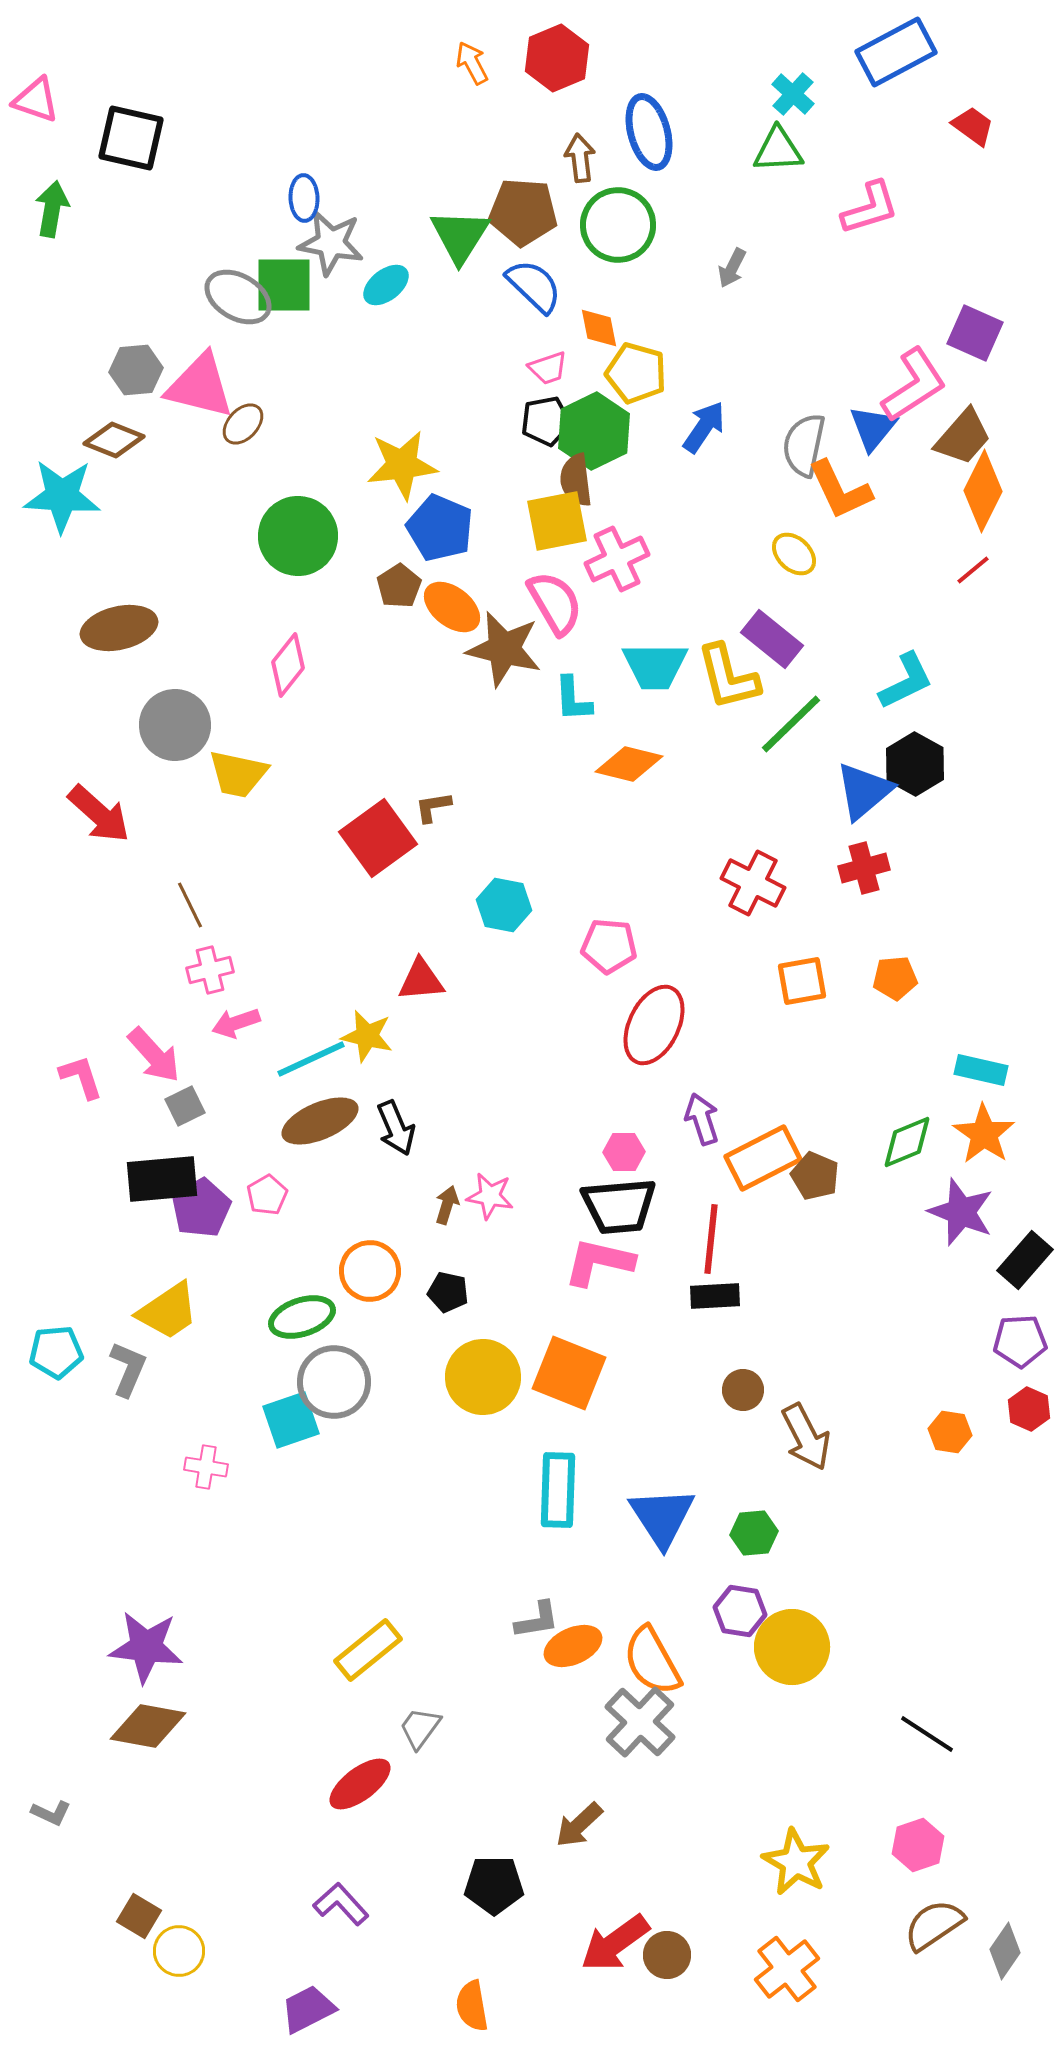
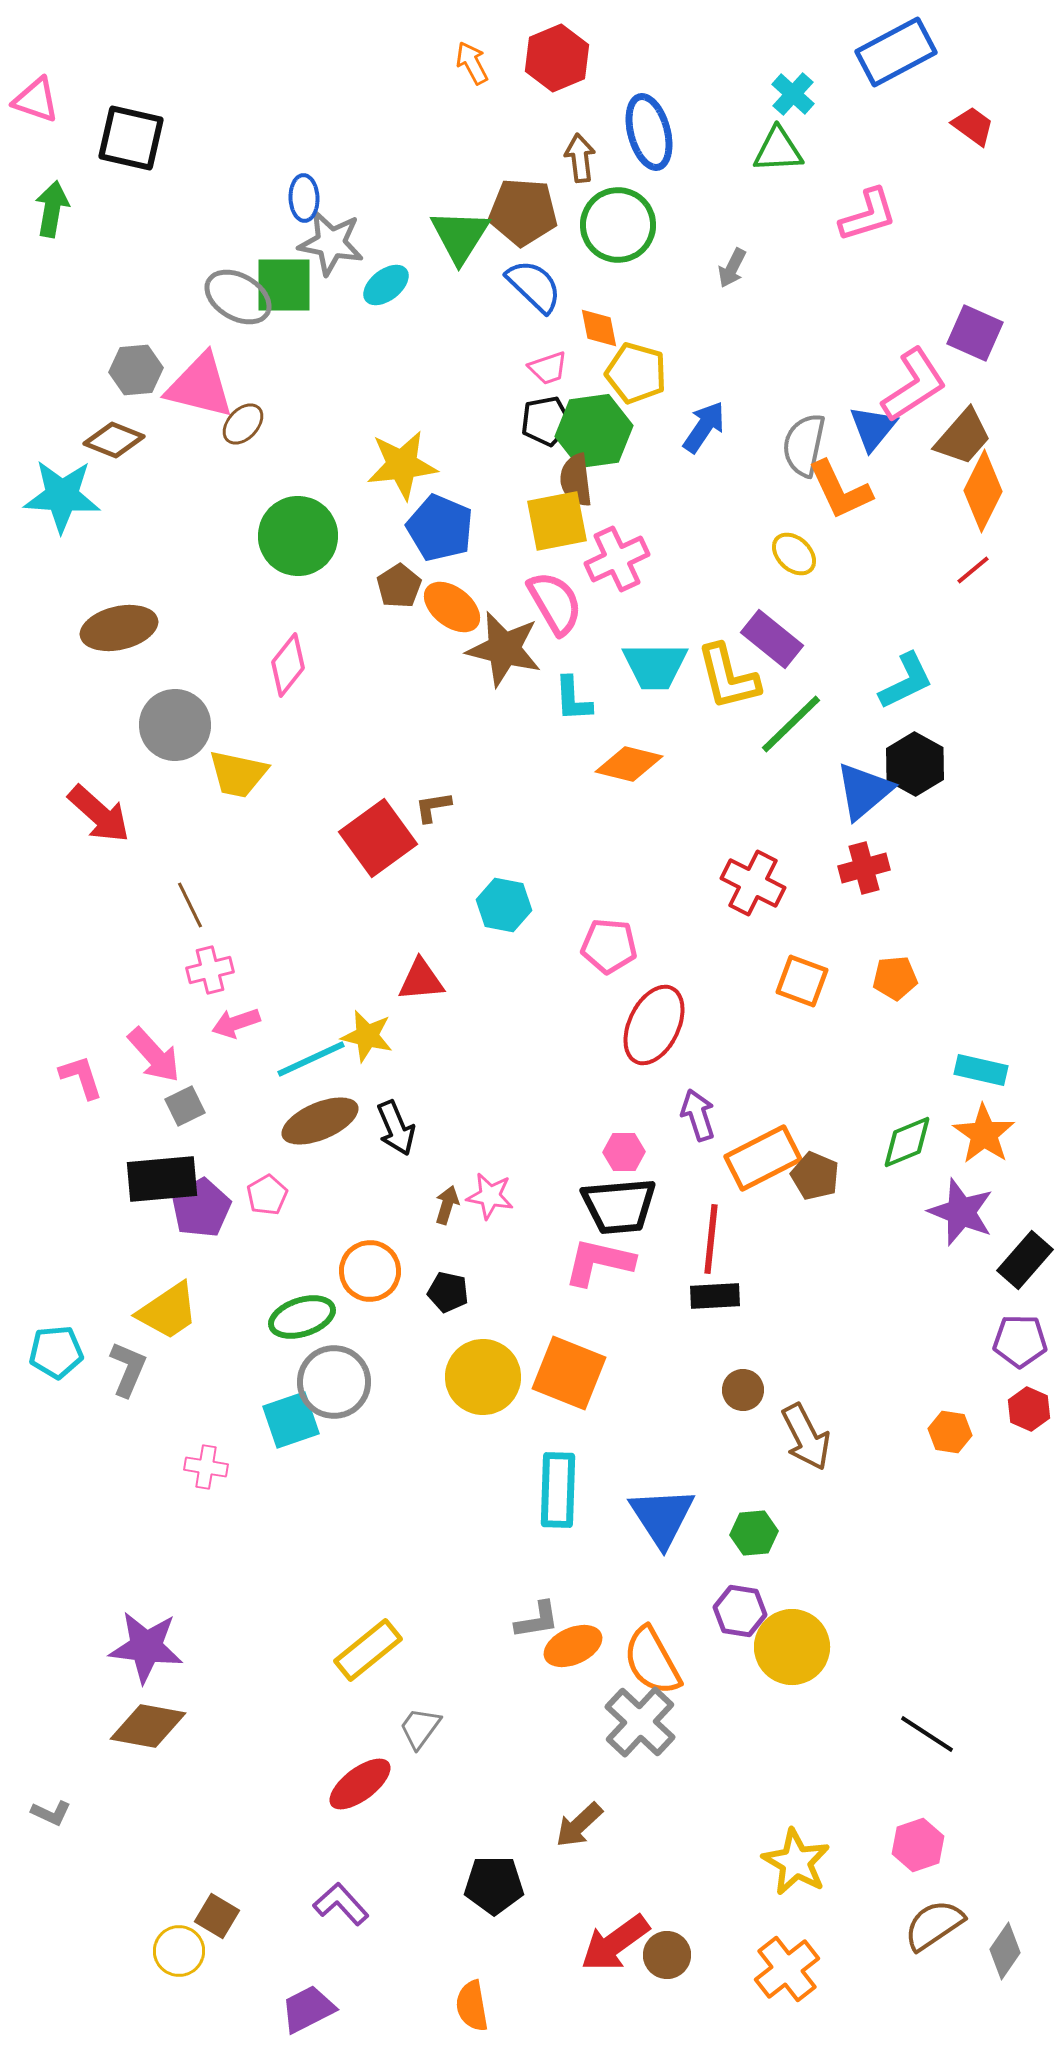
pink L-shape at (870, 208): moved 2 px left, 7 px down
green hexagon at (594, 431): rotated 18 degrees clockwise
orange square at (802, 981): rotated 30 degrees clockwise
purple arrow at (702, 1119): moved 4 px left, 4 px up
purple pentagon at (1020, 1341): rotated 4 degrees clockwise
brown square at (139, 1916): moved 78 px right
